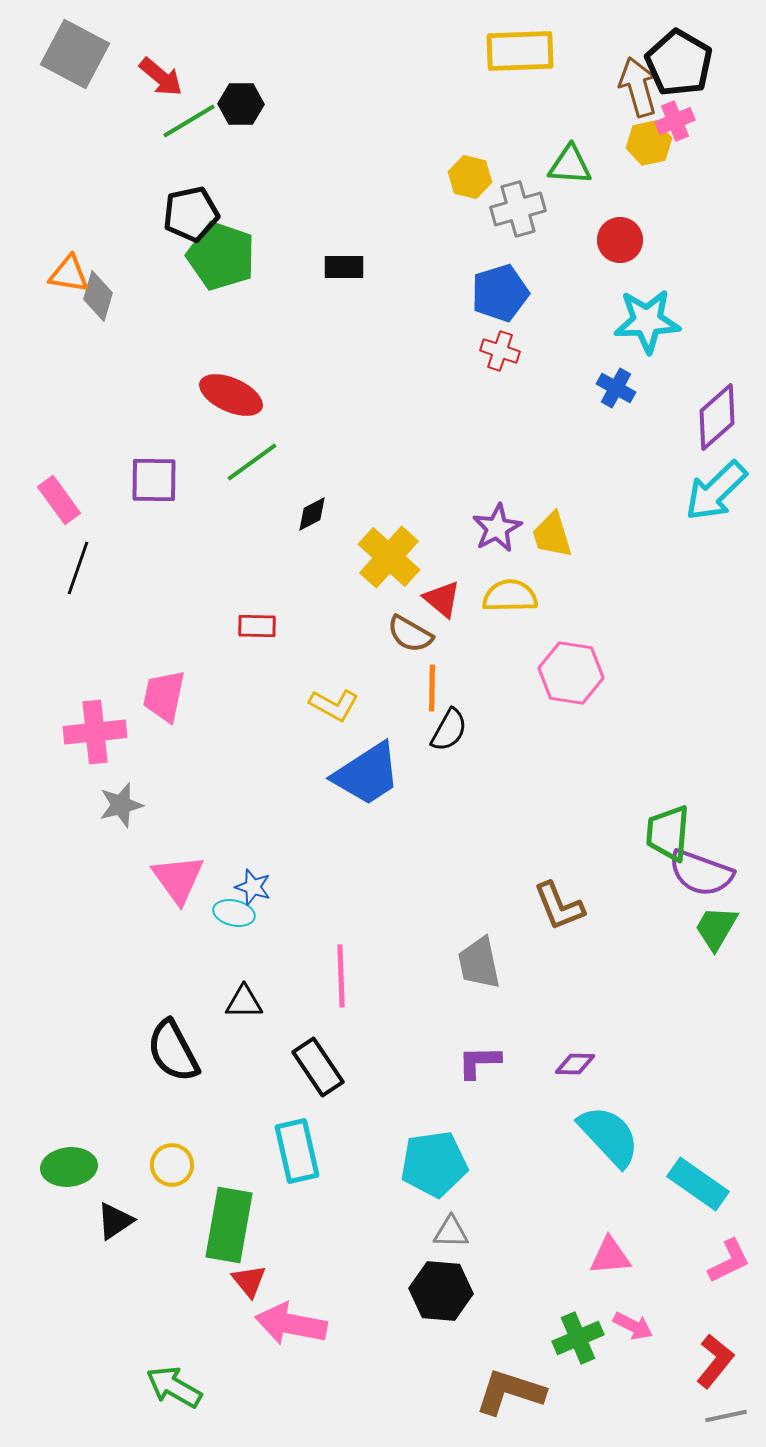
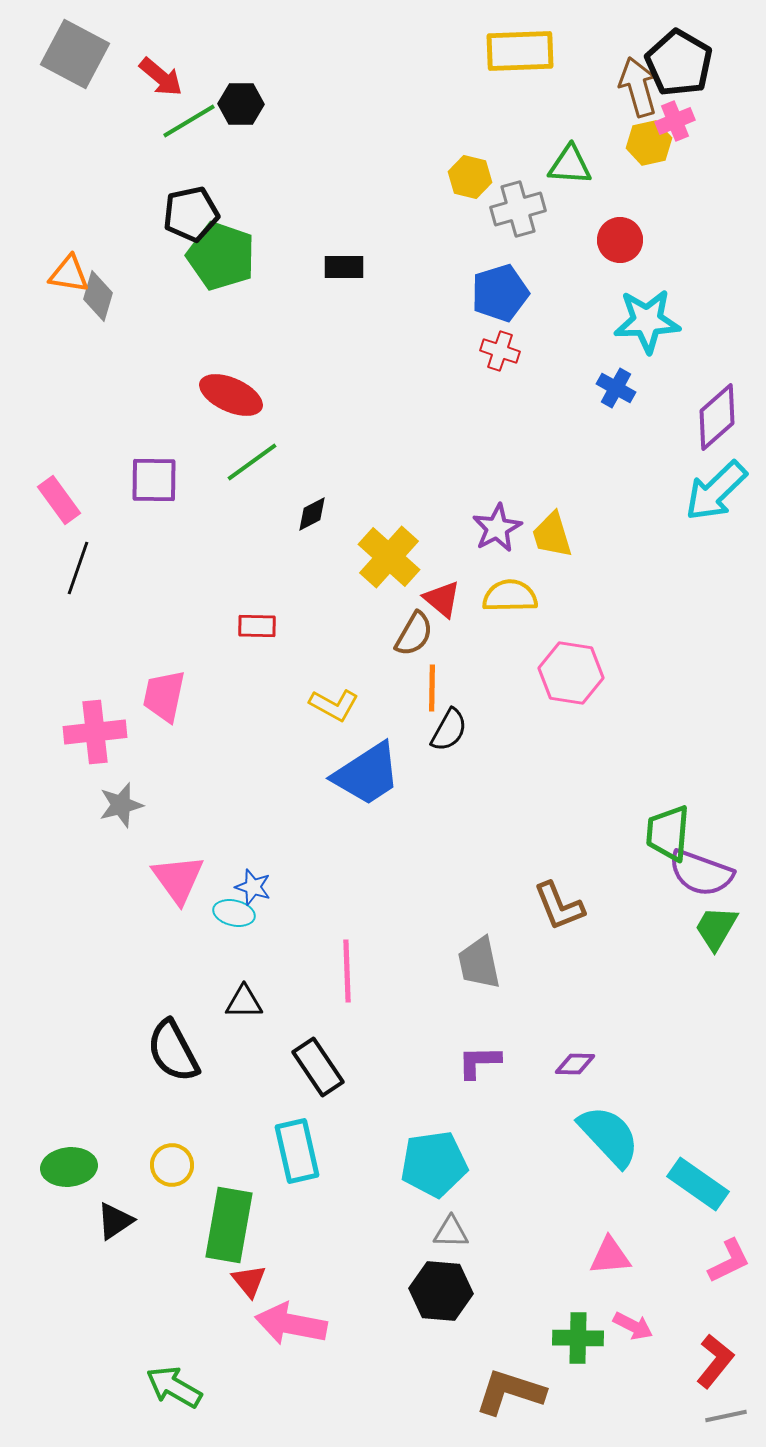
brown semicircle at (410, 634): moved 4 px right; rotated 90 degrees counterclockwise
pink line at (341, 976): moved 6 px right, 5 px up
green cross at (578, 1338): rotated 24 degrees clockwise
